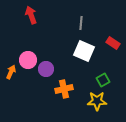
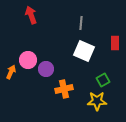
red rectangle: moved 2 px right; rotated 56 degrees clockwise
